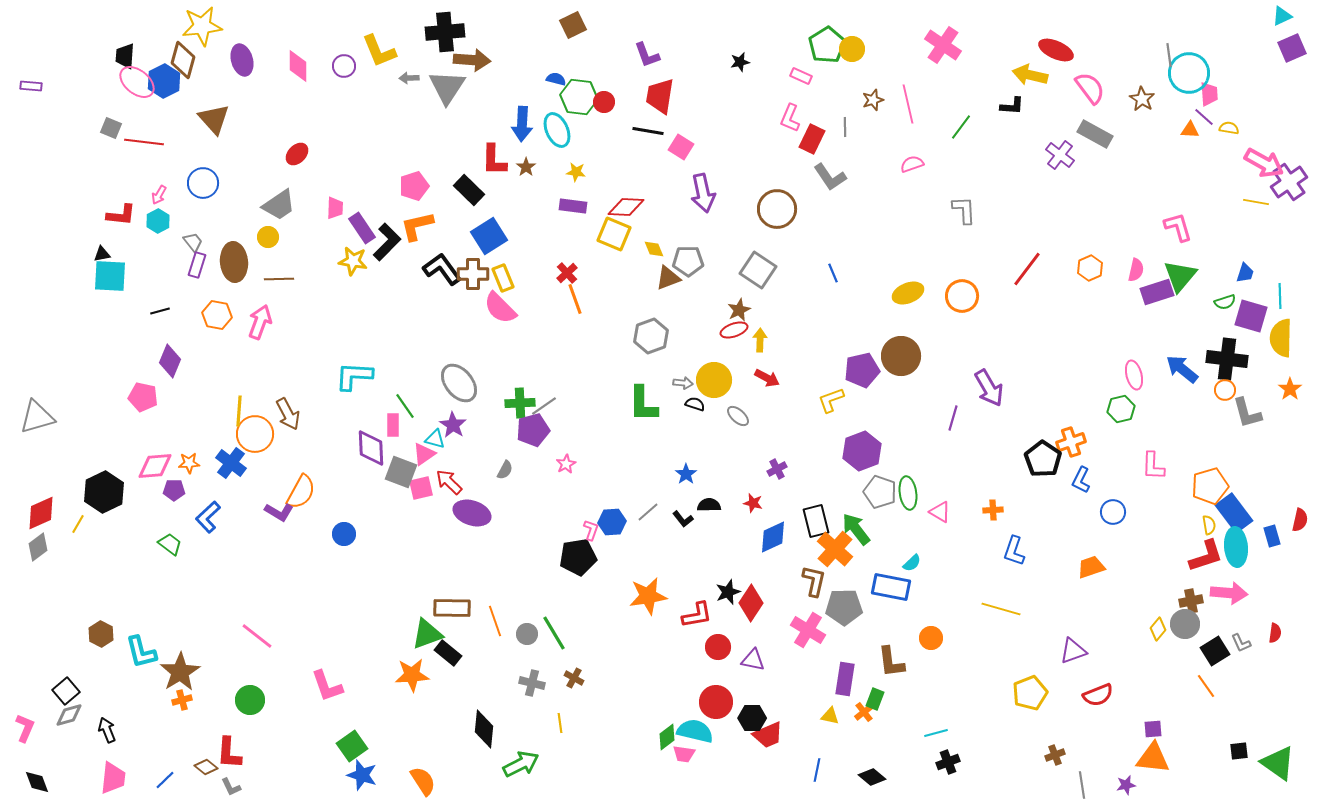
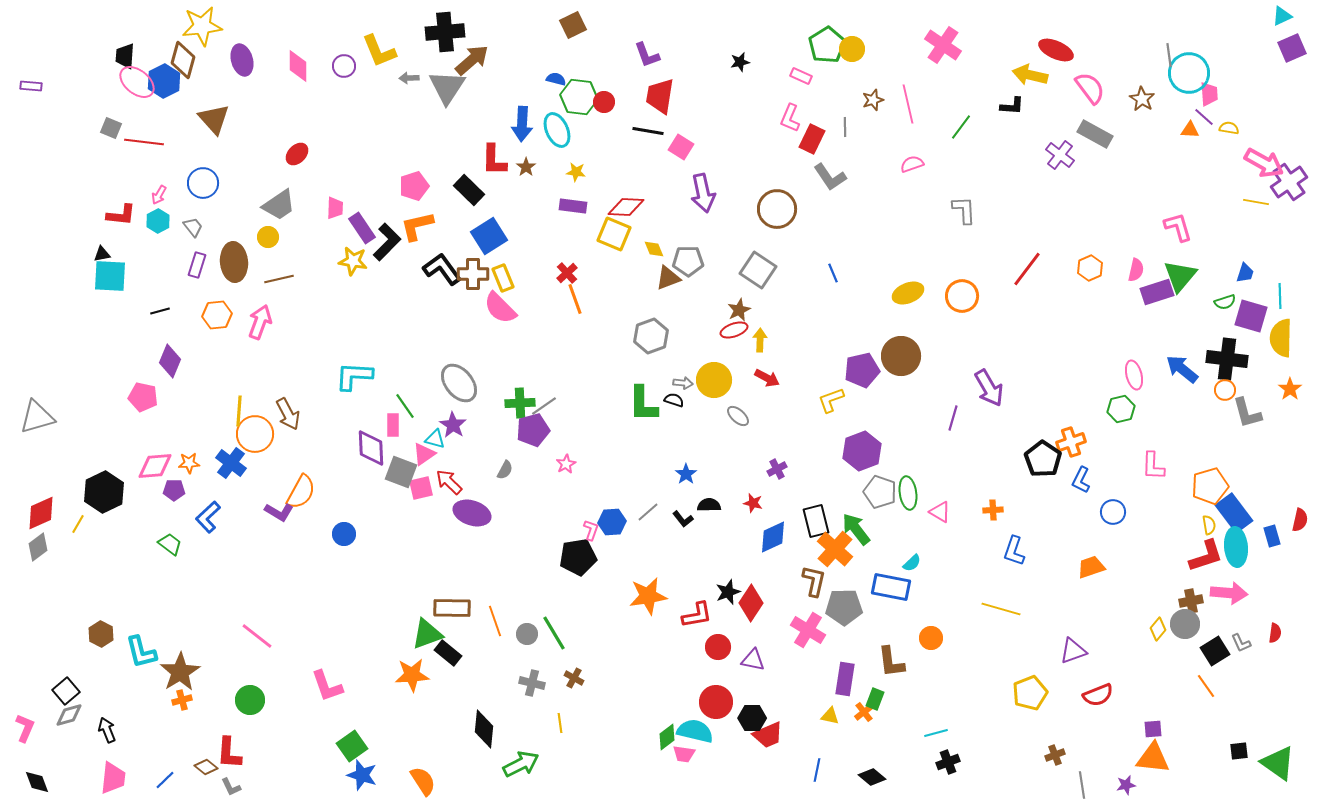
brown arrow at (472, 60): rotated 45 degrees counterclockwise
gray trapezoid at (193, 242): moved 15 px up
brown line at (279, 279): rotated 12 degrees counterclockwise
orange hexagon at (217, 315): rotated 16 degrees counterclockwise
black semicircle at (695, 404): moved 21 px left, 4 px up
